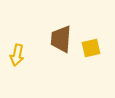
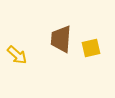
yellow arrow: rotated 60 degrees counterclockwise
